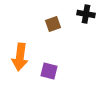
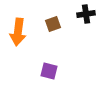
black cross: rotated 18 degrees counterclockwise
orange arrow: moved 2 px left, 25 px up
